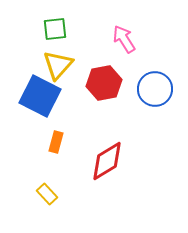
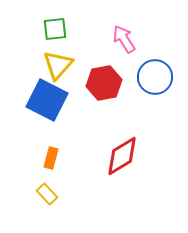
blue circle: moved 12 px up
blue square: moved 7 px right, 4 px down
orange rectangle: moved 5 px left, 16 px down
red diamond: moved 15 px right, 5 px up
